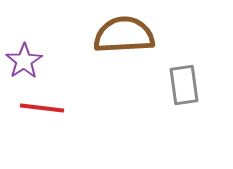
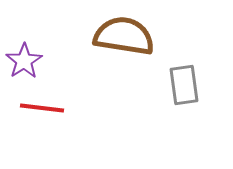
brown semicircle: moved 1 px down; rotated 12 degrees clockwise
